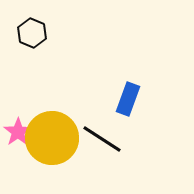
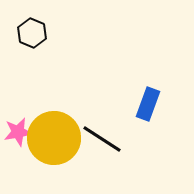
blue rectangle: moved 20 px right, 5 px down
pink star: rotated 24 degrees clockwise
yellow circle: moved 2 px right
